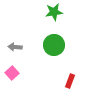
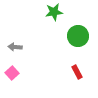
green circle: moved 24 px right, 9 px up
red rectangle: moved 7 px right, 9 px up; rotated 48 degrees counterclockwise
